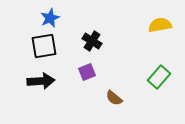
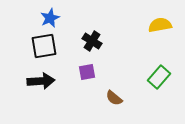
purple square: rotated 12 degrees clockwise
